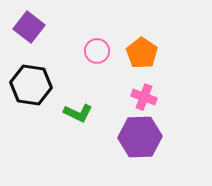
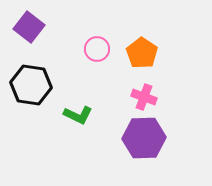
pink circle: moved 2 px up
green L-shape: moved 2 px down
purple hexagon: moved 4 px right, 1 px down
